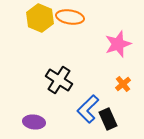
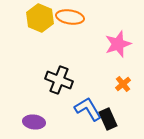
black cross: rotated 12 degrees counterclockwise
blue L-shape: rotated 104 degrees clockwise
